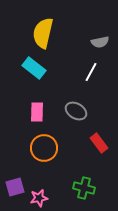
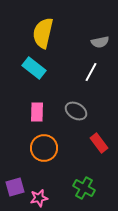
green cross: rotated 15 degrees clockwise
